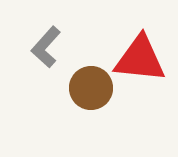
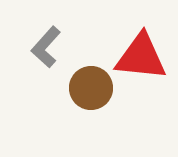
red triangle: moved 1 px right, 2 px up
